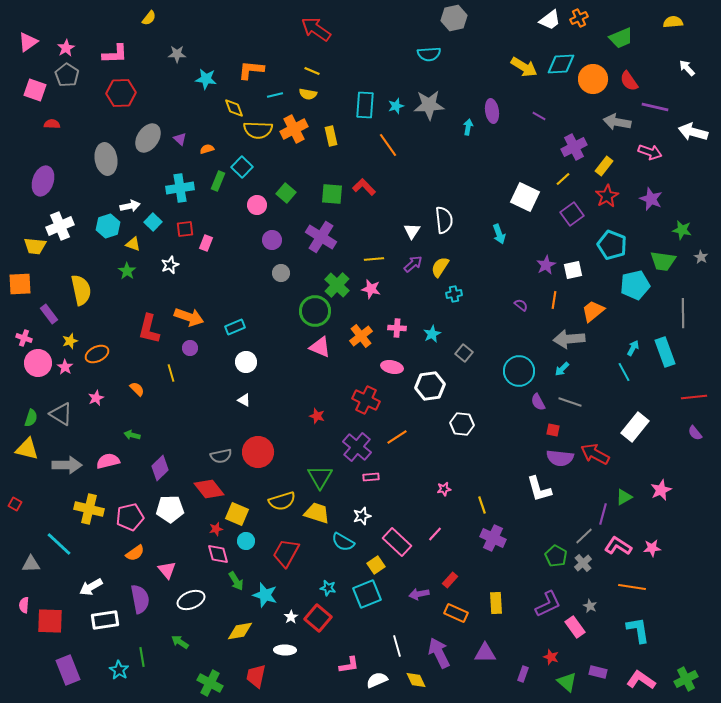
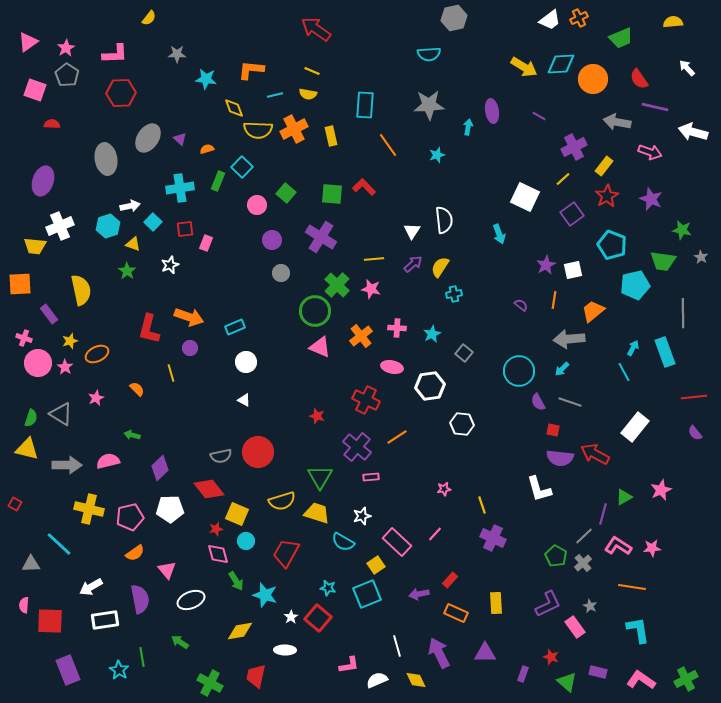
red semicircle at (629, 81): moved 10 px right, 2 px up
cyan star at (396, 106): moved 41 px right, 49 px down
